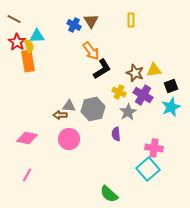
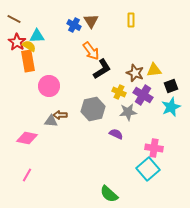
yellow semicircle: rotated 40 degrees counterclockwise
gray triangle: moved 18 px left, 15 px down
gray star: rotated 24 degrees clockwise
purple semicircle: rotated 120 degrees clockwise
pink circle: moved 20 px left, 53 px up
